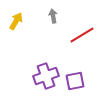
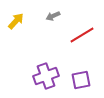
gray arrow: rotated 104 degrees counterclockwise
yellow arrow: rotated 12 degrees clockwise
purple square: moved 6 px right, 1 px up
